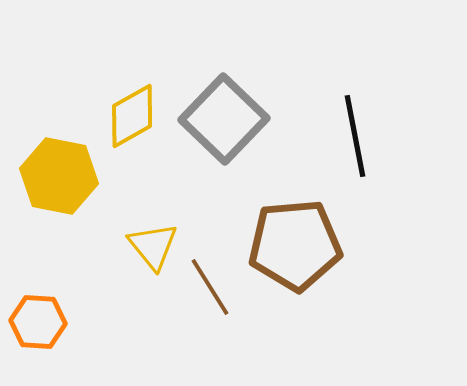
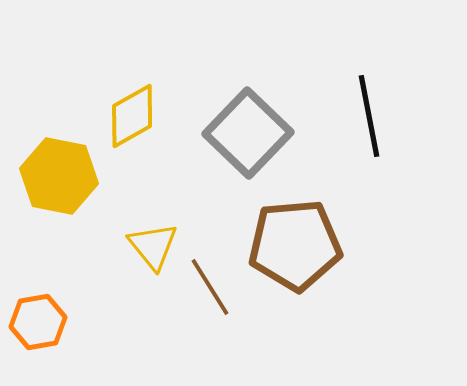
gray square: moved 24 px right, 14 px down
black line: moved 14 px right, 20 px up
orange hexagon: rotated 14 degrees counterclockwise
